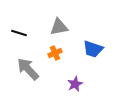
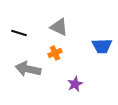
gray triangle: rotated 36 degrees clockwise
blue trapezoid: moved 9 px right, 3 px up; rotated 20 degrees counterclockwise
gray arrow: rotated 35 degrees counterclockwise
